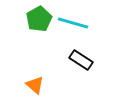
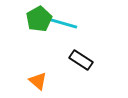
cyan line: moved 11 px left
orange triangle: moved 3 px right, 4 px up
